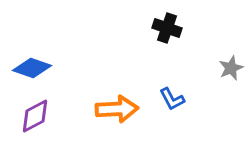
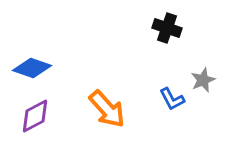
gray star: moved 28 px left, 12 px down
orange arrow: moved 10 px left; rotated 51 degrees clockwise
